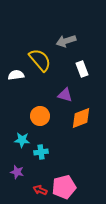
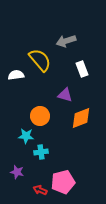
cyan star: moved 4 px right, 4 px up
pink pentagon: moved 1 px left, 5 px up
